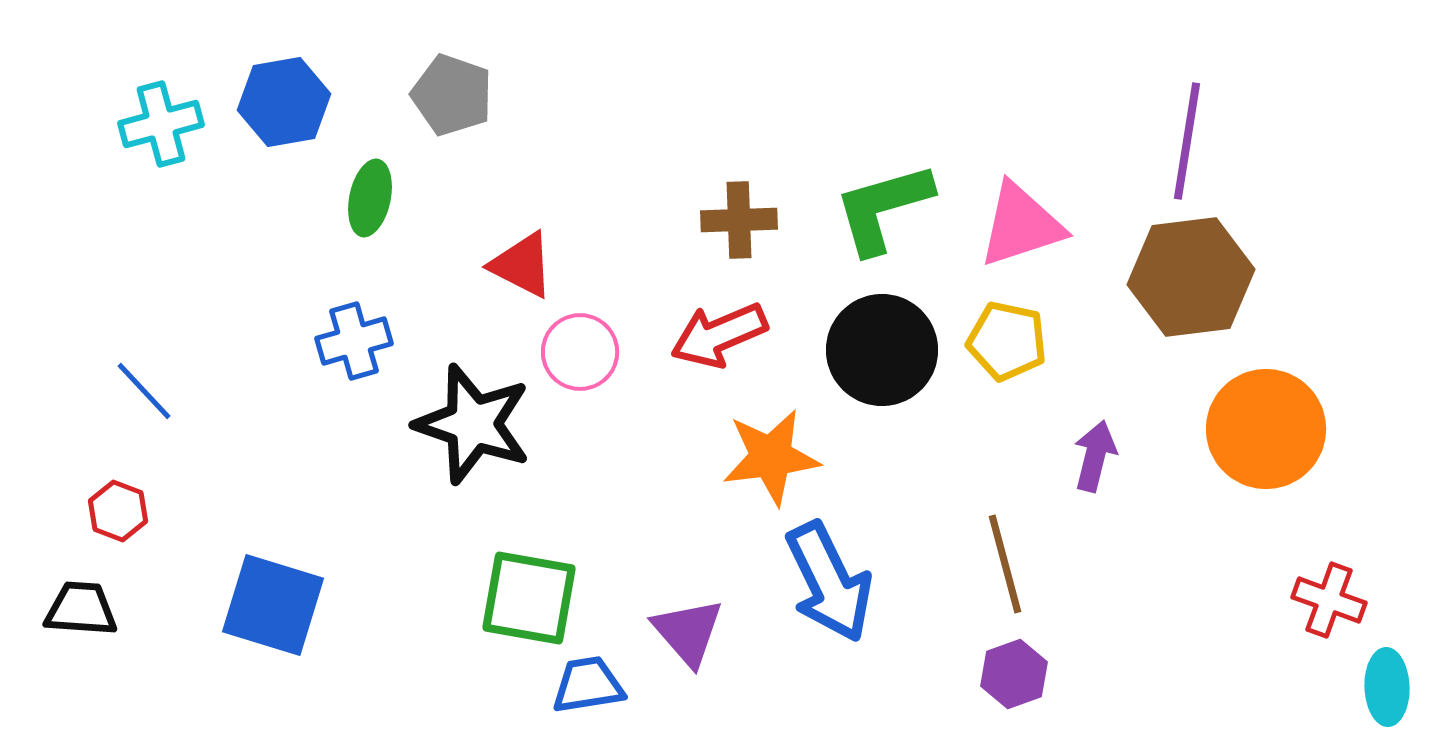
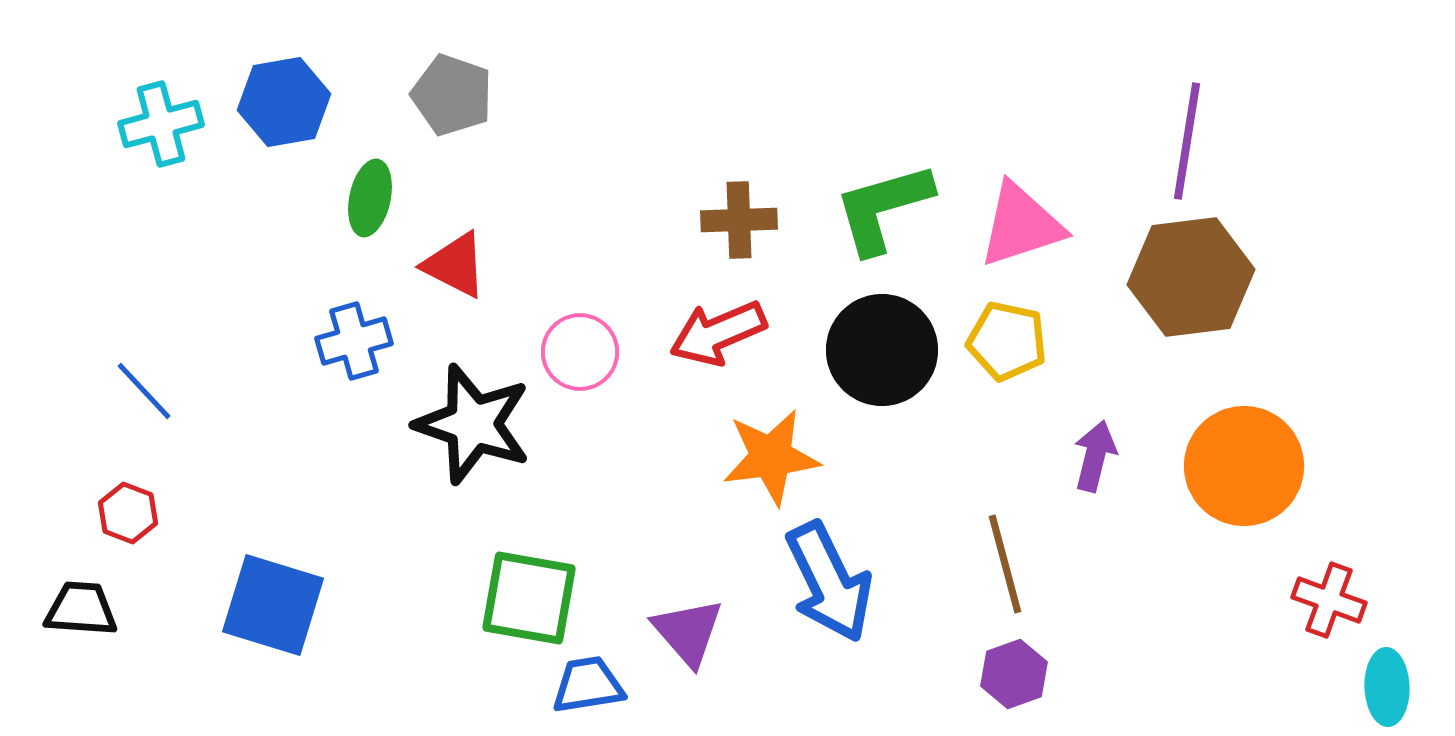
red triangle: moved 67 px left
red arrow: moved 1 px left, 2 px up
orange circle: moved 22 px left, 37 px down
red hexagon: moved 10 px right, 2 px down
